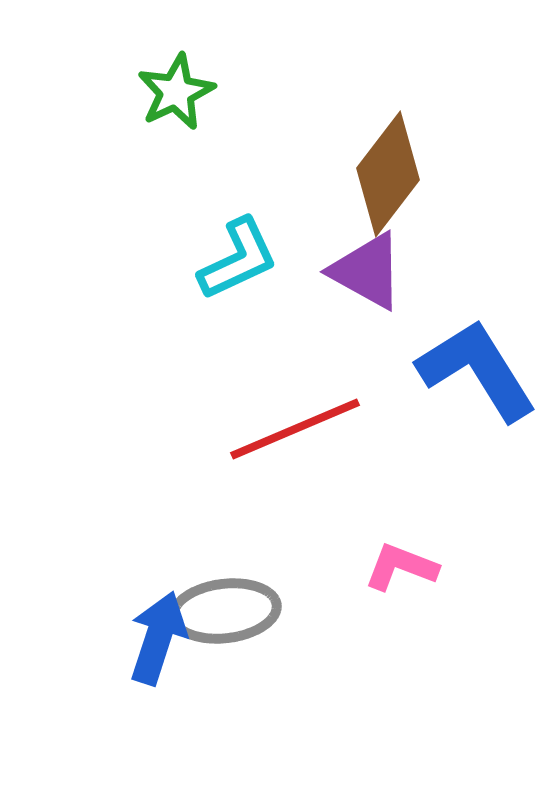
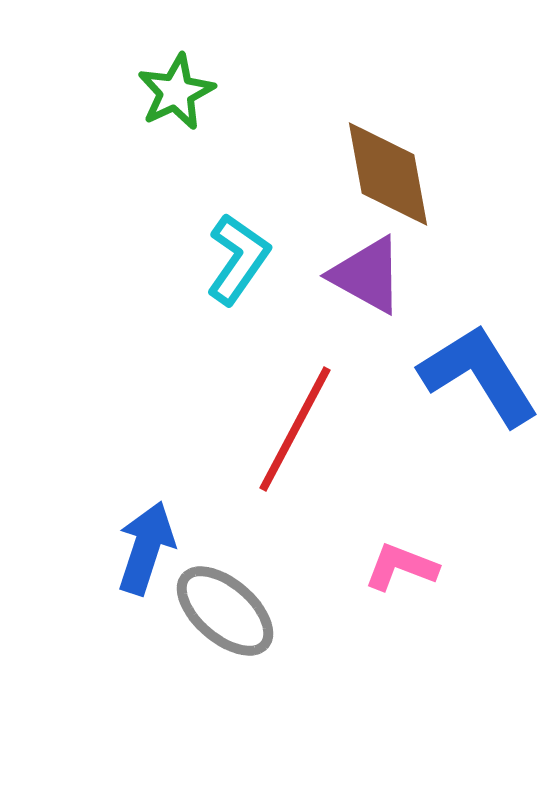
brown diamond: rotated 48 degrees counterclockwise
cyan L-shape: rotated 30 degrees counterclockwise
purple triangle: moved 4 px down
blue L-shape: moved 2 px right, 5 px down
red line: rotated 39 degrees counterclockwise
gray ellipse: rotated 48 degrees clockwise
blue arrow: moved 12 px left, 90 px up
